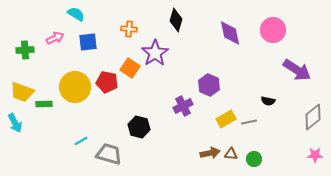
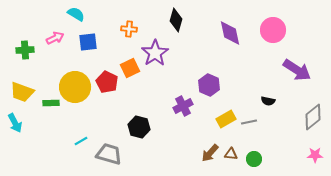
orange square: rotated 30 degrees clockwise
red pentagon: rotated 15 degrees clockwise
green rectangle: moved 7 px right, 1 px up
brown arrow: rotated 144 degrees clockwise
